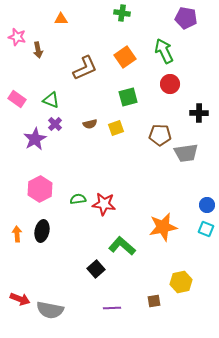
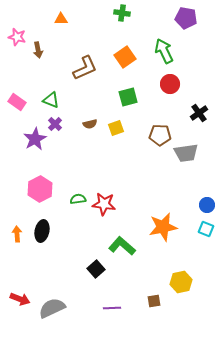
pink rectangle: moved 3 px down
black cross: rotated 36 degrees counterclockwise
gray semicircle: moved 2 px right, 2 px up; rotated 144 degrees clockwise
